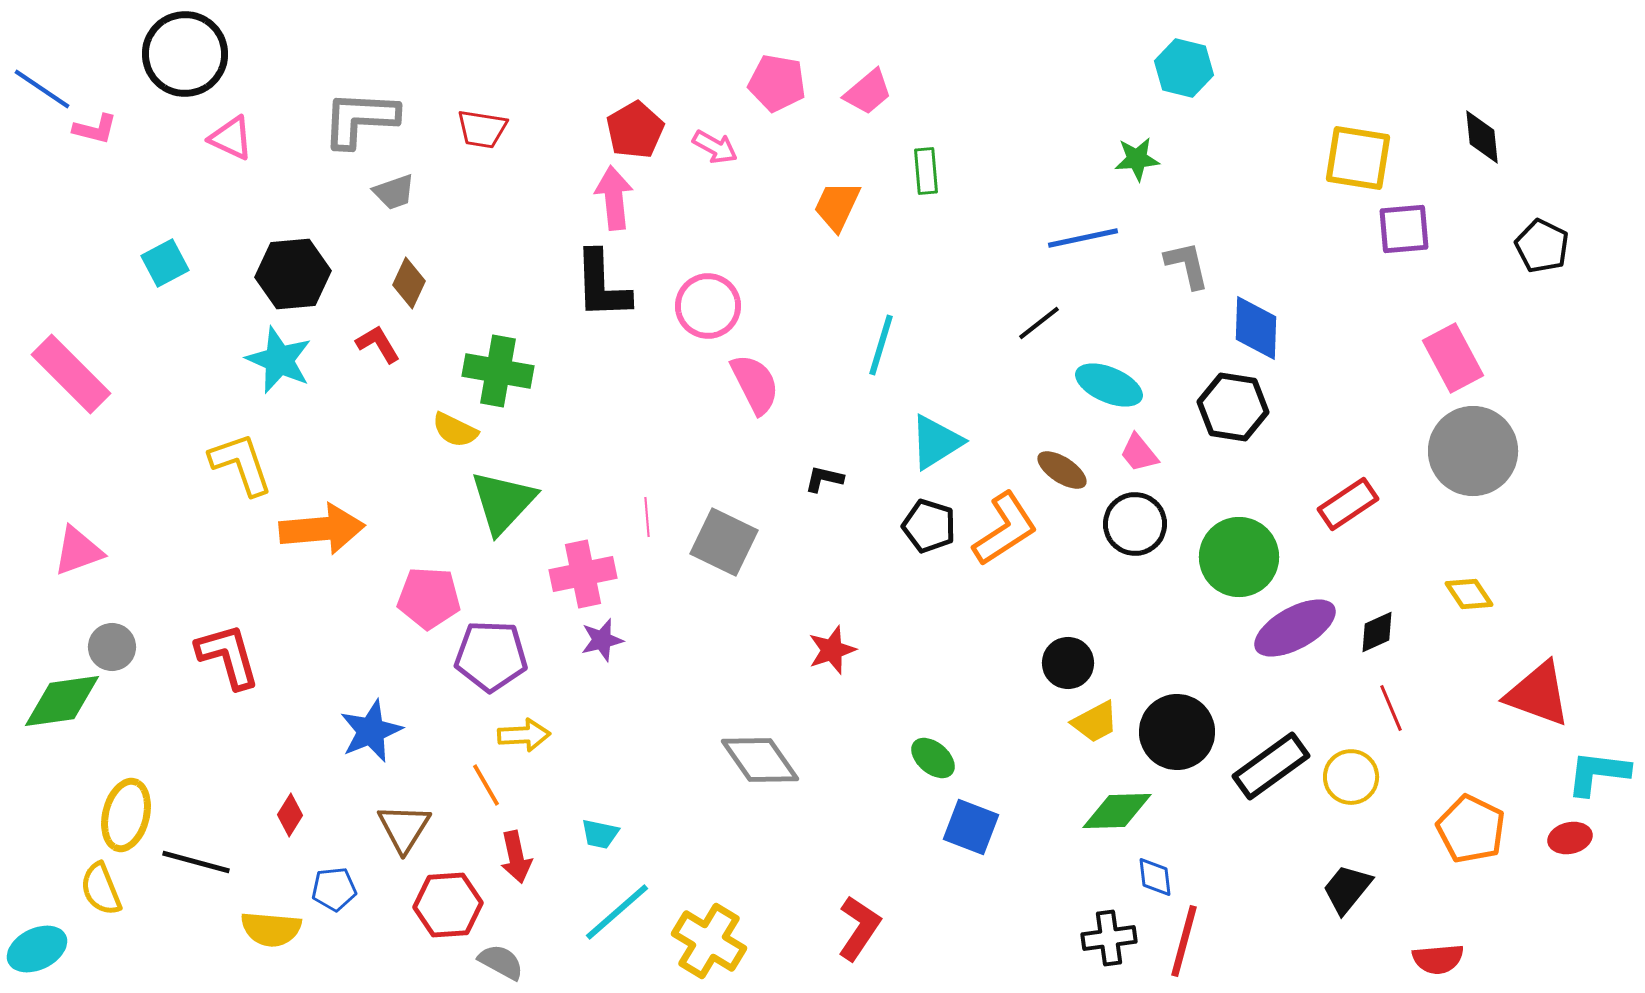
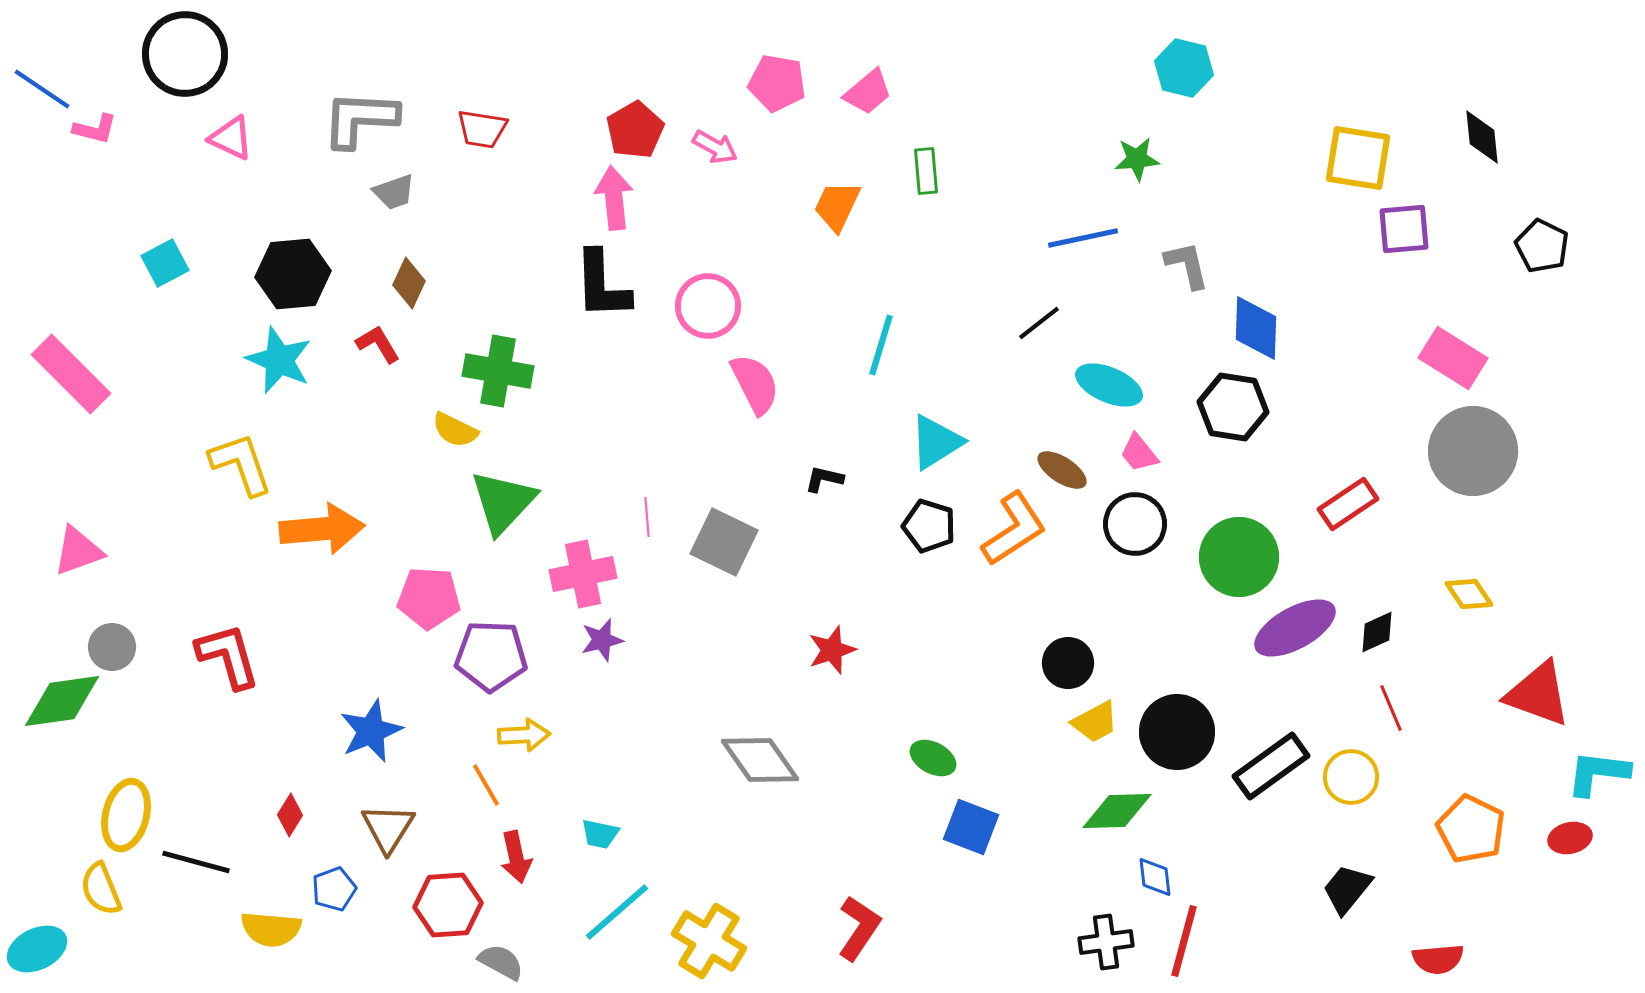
pink rectangle at (1453, 358): rotated 30 degrees counterclockwise
orange L-shape at (1005, 529): moved 9 px right
green ellipse at (933, 758): rotated 12 degrees counterclockwise
brown triangle at (404, 828): moved 16 px left
blue pentagon at (334, 889): rotated 15 degrees counterclockwise
black cross at (1109, 938): moved 3 px left, 4 px down
